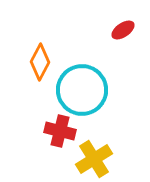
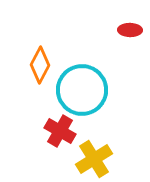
red ellipse: moved 7 px right; rotated 35 degrees clockwise
orange diamond: moved 3 px down
red cross: rotated 16 degrees clockwise
